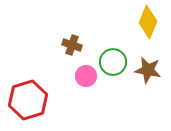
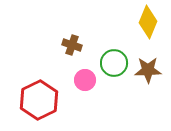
green circle: moved 1 px right, 1 px down
brown star: rotated 12 degrees counterclockwise
pink circle: moved 1 px left, 4 px down
red hexagon: moved 11 px right; rotated 9 degrees counterclockwise
